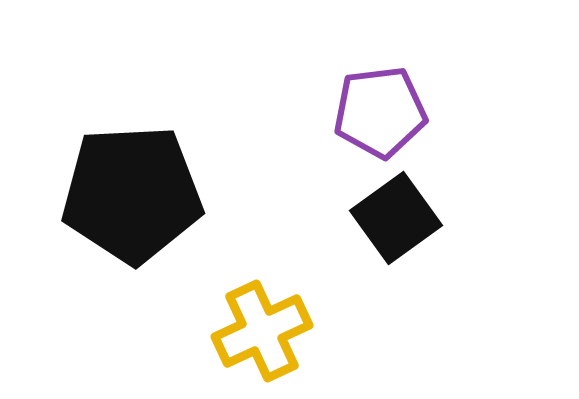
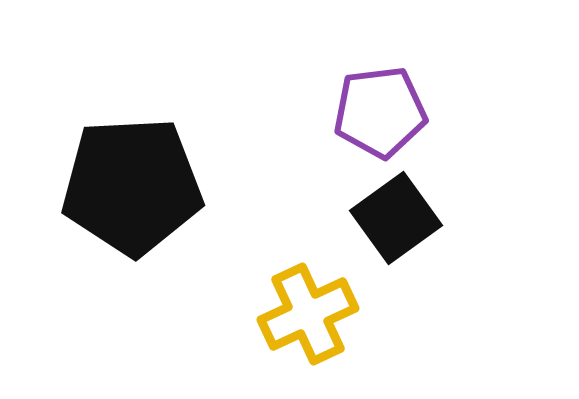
black pentagon: moved 8 px up
yellow cross: moved 46 px right, 17 px up
